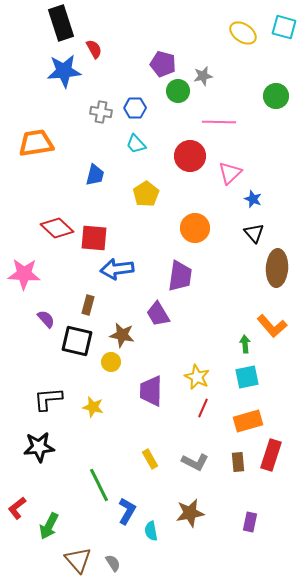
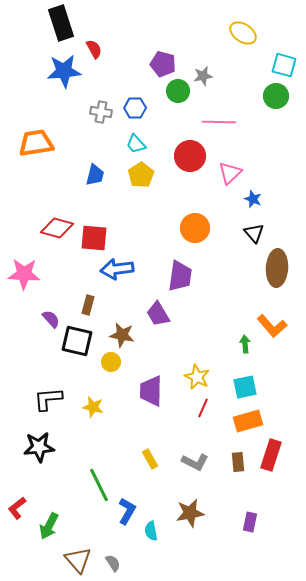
cyan square at (284, 27): moved 38 px down
yellow pentagon at (146, 194): moved 5 px left, 19 px up
red diamond at (57, 228): rotated 28 degrees counterclockwise
purple semicircle at (46, 319): moved 5 px right
cyan square at (247, 377): moved 2 px left, 10 px down
